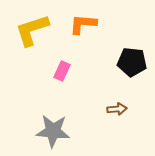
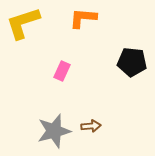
orange L-shape: moved 6 px up
yellow L-shape: moved 9 px left, 7 px up
brown arrow: moved 26 px left, 17 px down
gray star: moved 1 px right; rotated 20 degrees counterclockwise
